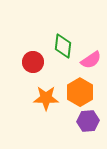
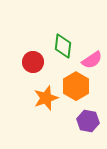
pink semicircle: moved 1 px right
orange hexagon: moved 4 px left, 6 px up
orange star: rotated 20 degrees counterclockwise
purple hexagon: rotated 15 degrees clockwise
